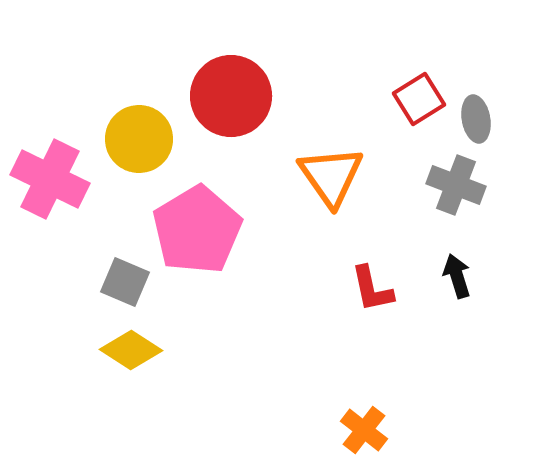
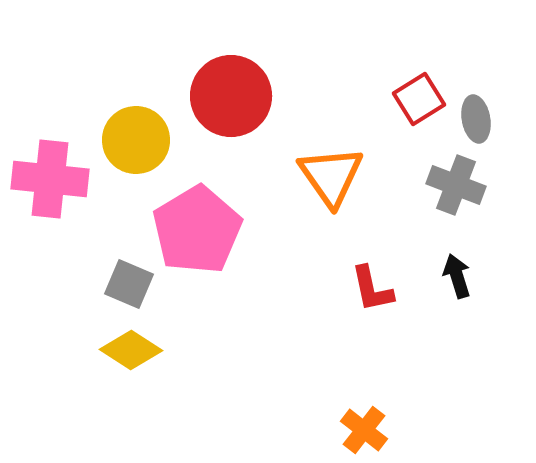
yellow circle: moved 3 px left, 1 px down
pink cross: rotated 20 degrees counterclockwise
gray square: moved 4 px right, 2 px down
